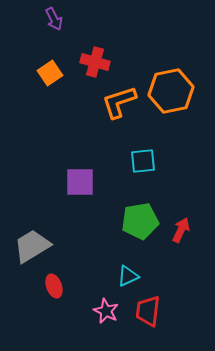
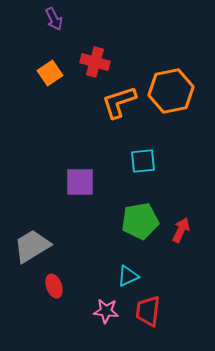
pink star: rotated 20 degrees counterclockwise
